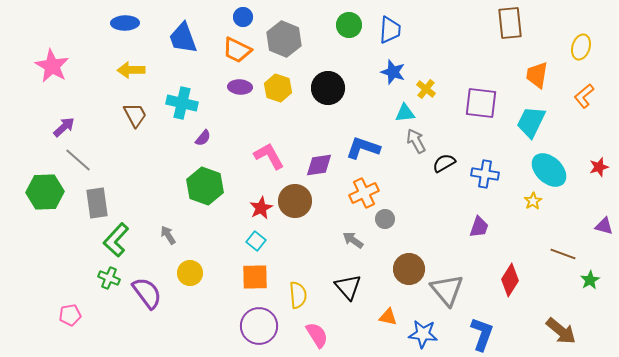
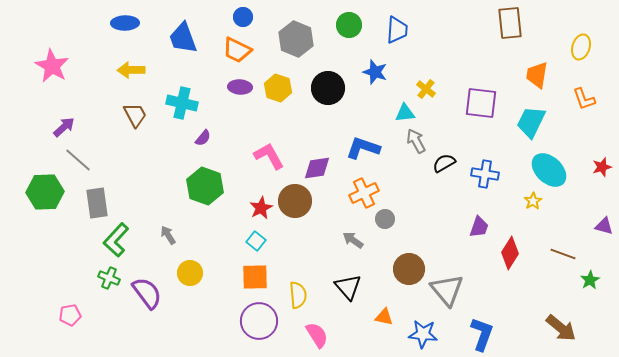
blue trapezoid at (390, 30): moved 7 px right
gray hexagon at (284, 39): moved 12 px right
blue star at (393, 72): moved 18 px left
orange L-shape at (584, 96): moved 3 px down; rotated 70 degrees counterclockwise
purple diamond at (319, 165): moved 2 px left, 3 px down
red star at (599, 167): moved 3 px right
red diamond at (510, 280): moved 27 px up
orange triangle at (388, 317): moved 4 px left
purple circle at (259, 326): moved 5 px up
brown arrow at (561, 331): moved 3 px up
